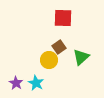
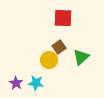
cyan star: rotated 21 degrees counterclockwise
